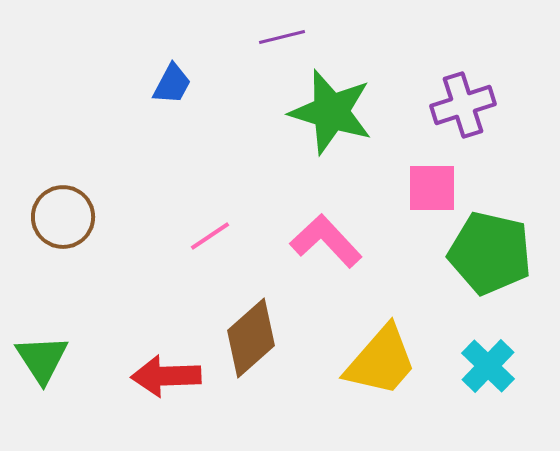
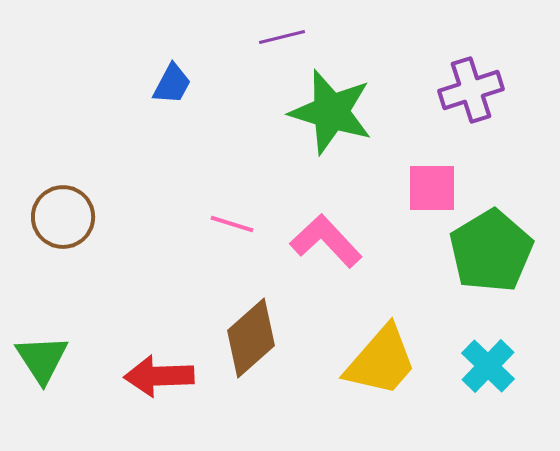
purple cross: moved 8 px right, 15 px up
pink line: moved 22 px right, 12 px up; rotated 51 degrees clockwise
green pentagon: moved 1 px right, 2 px up; rotated 28 degrees clockwise
red arrow: moved 7 px left
